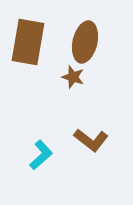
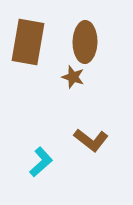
brown ellipse: rotated 12 degrees counterclockwise
cyan L-shape: moved 7 px down
